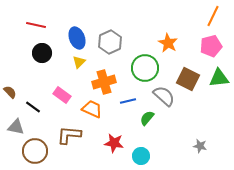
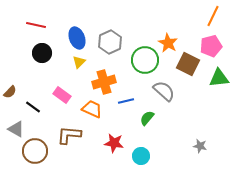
green circle: moved 8 px up
brown square: moved 15 px up
brown semicircle: rotated 88 degrees clockwise
gray semicircle: moved 5 px up
blue line: moved 2 px left
gray triangle: moved 2 px down; rotated 18 degrees clockwise
